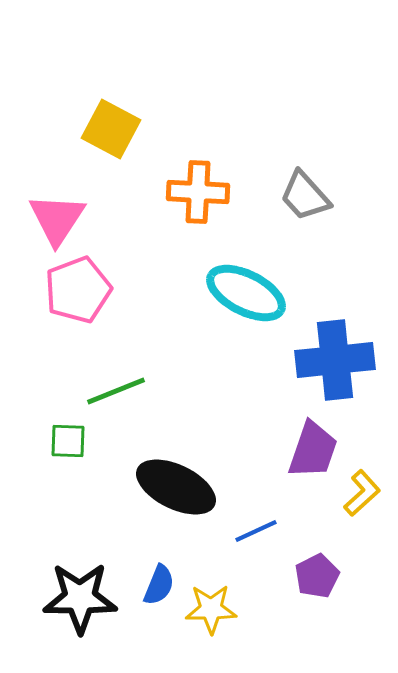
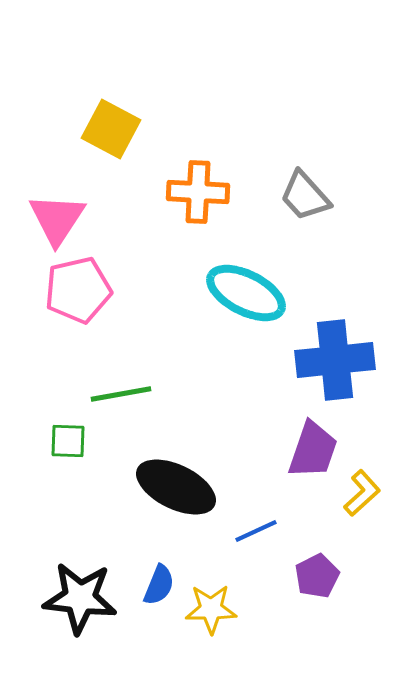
pink pentagon: rotated 8 degrees clockwise
green line: moved 5 px right, 3 px down; rotated 12 degrees clockwise
black star: rotated 6 degrees clockwise
